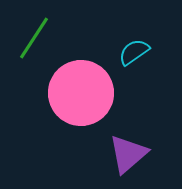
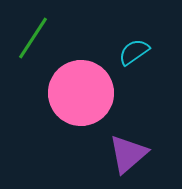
green line: moved 1 px left
